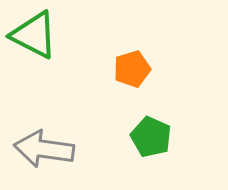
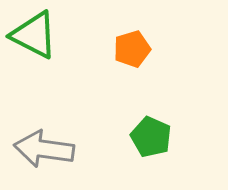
orange pentagon: moved 20 px up
